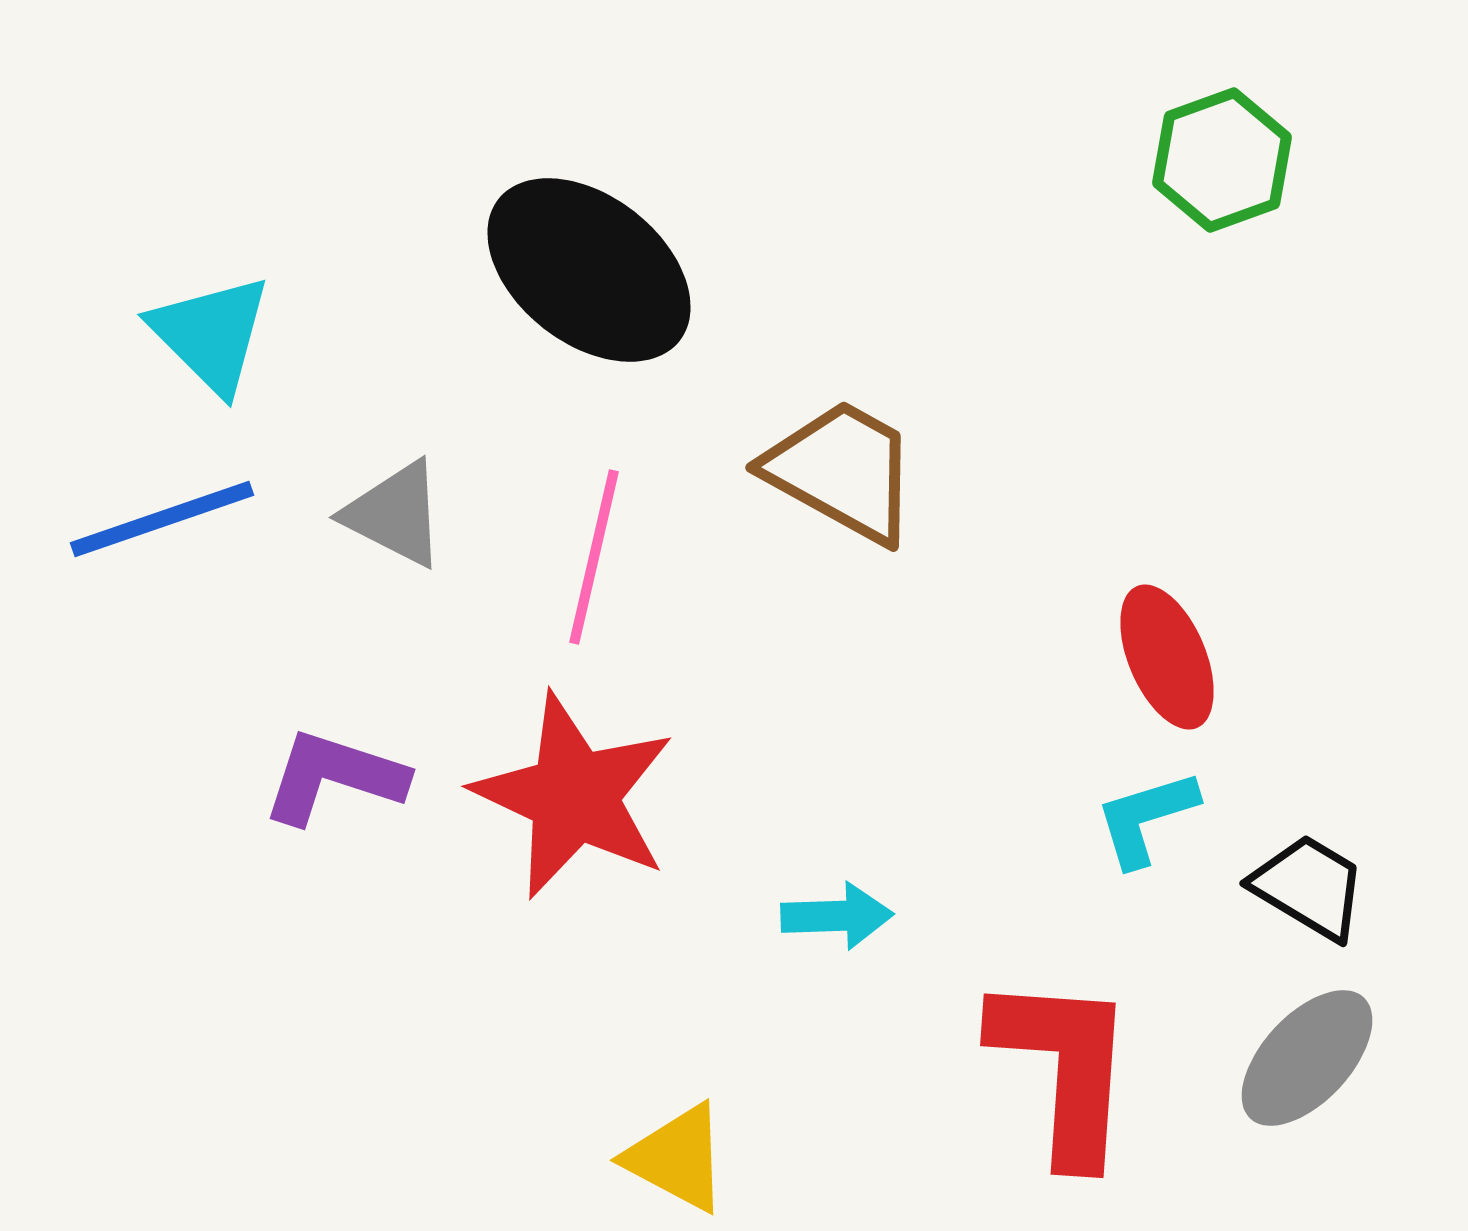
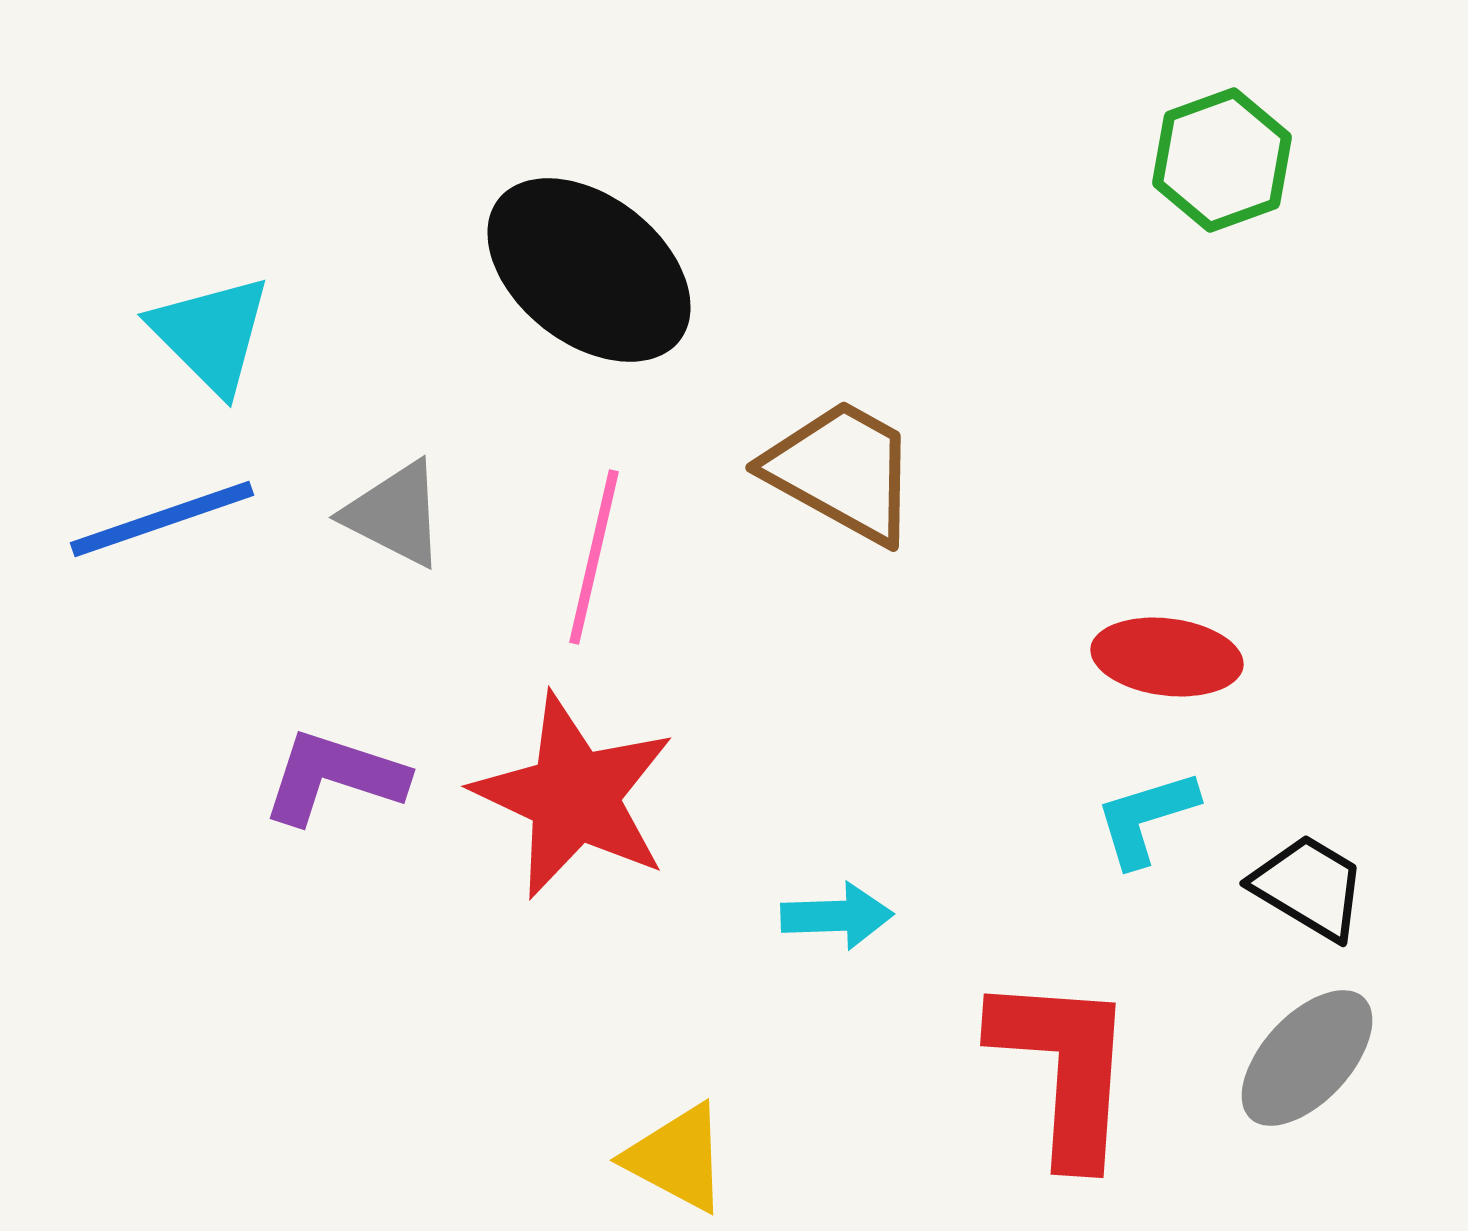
red ellipse: rotated 60 degrees counterclockwise
